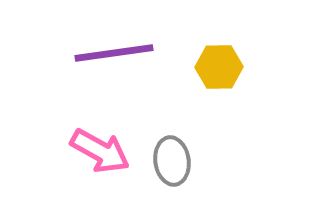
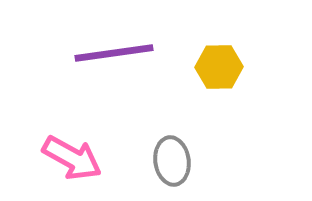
pink arrow: moved 28 px left, 7 px down
